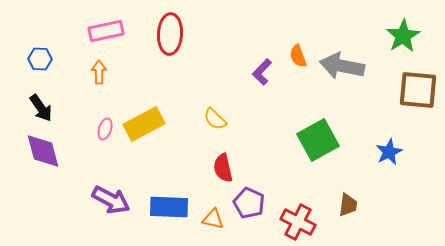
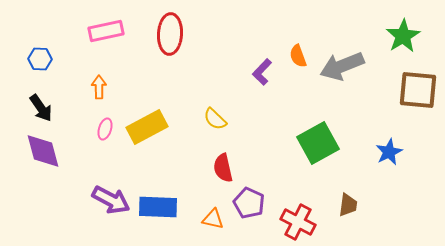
gray arrow: rotated 33 degrees counterclockwise
orange arrow: moved 15 px down
yellow rectangle: moved 3 px right, 3 px down
green square: moved 3 px down
blue rectangle: moved 11 px left
